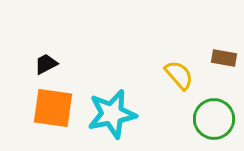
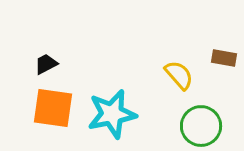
green circle: moved 13 px left, 7 px down
